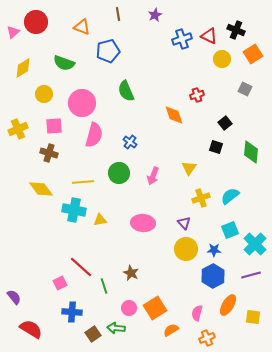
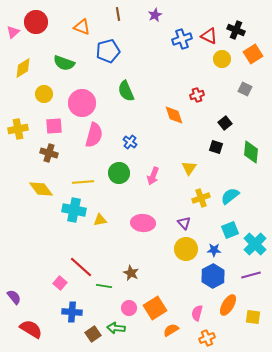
yellow cross at (18, 129): rotated 12 degrees clockwise
pink square at (60, 283): rotated 24 degrees counterclockwise
green line at (104, 286): rotated 63 degrees counterclockwise
